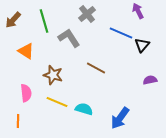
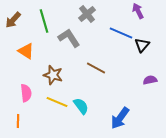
cyan semicircle: moved 3 px left, 3 px up; rotated 36 degrees clockwise
